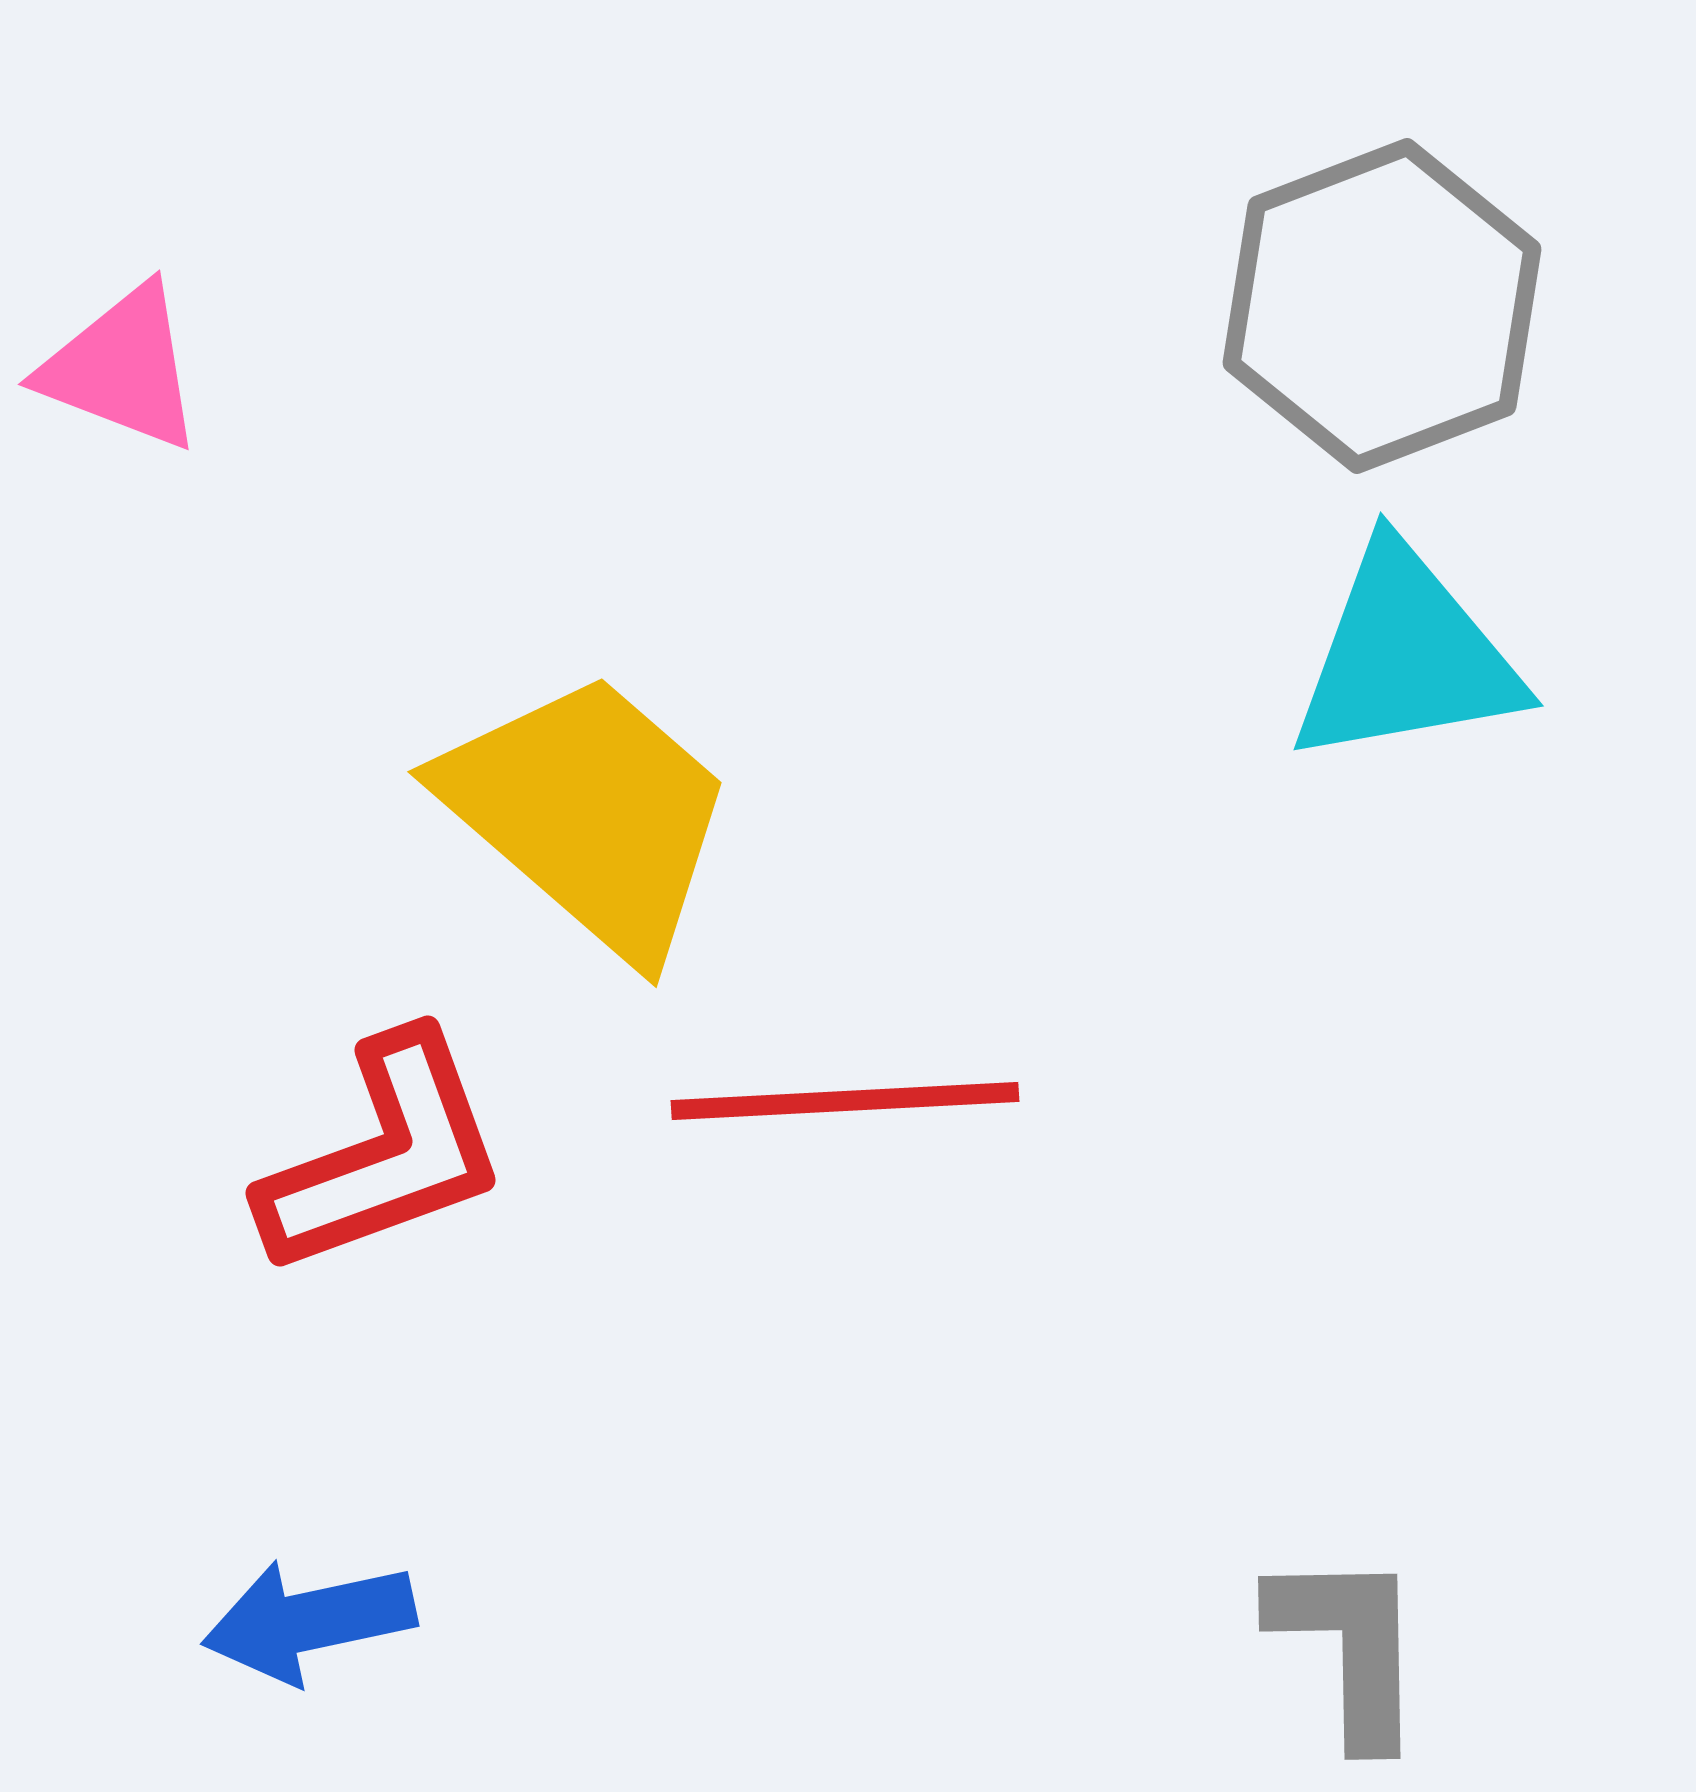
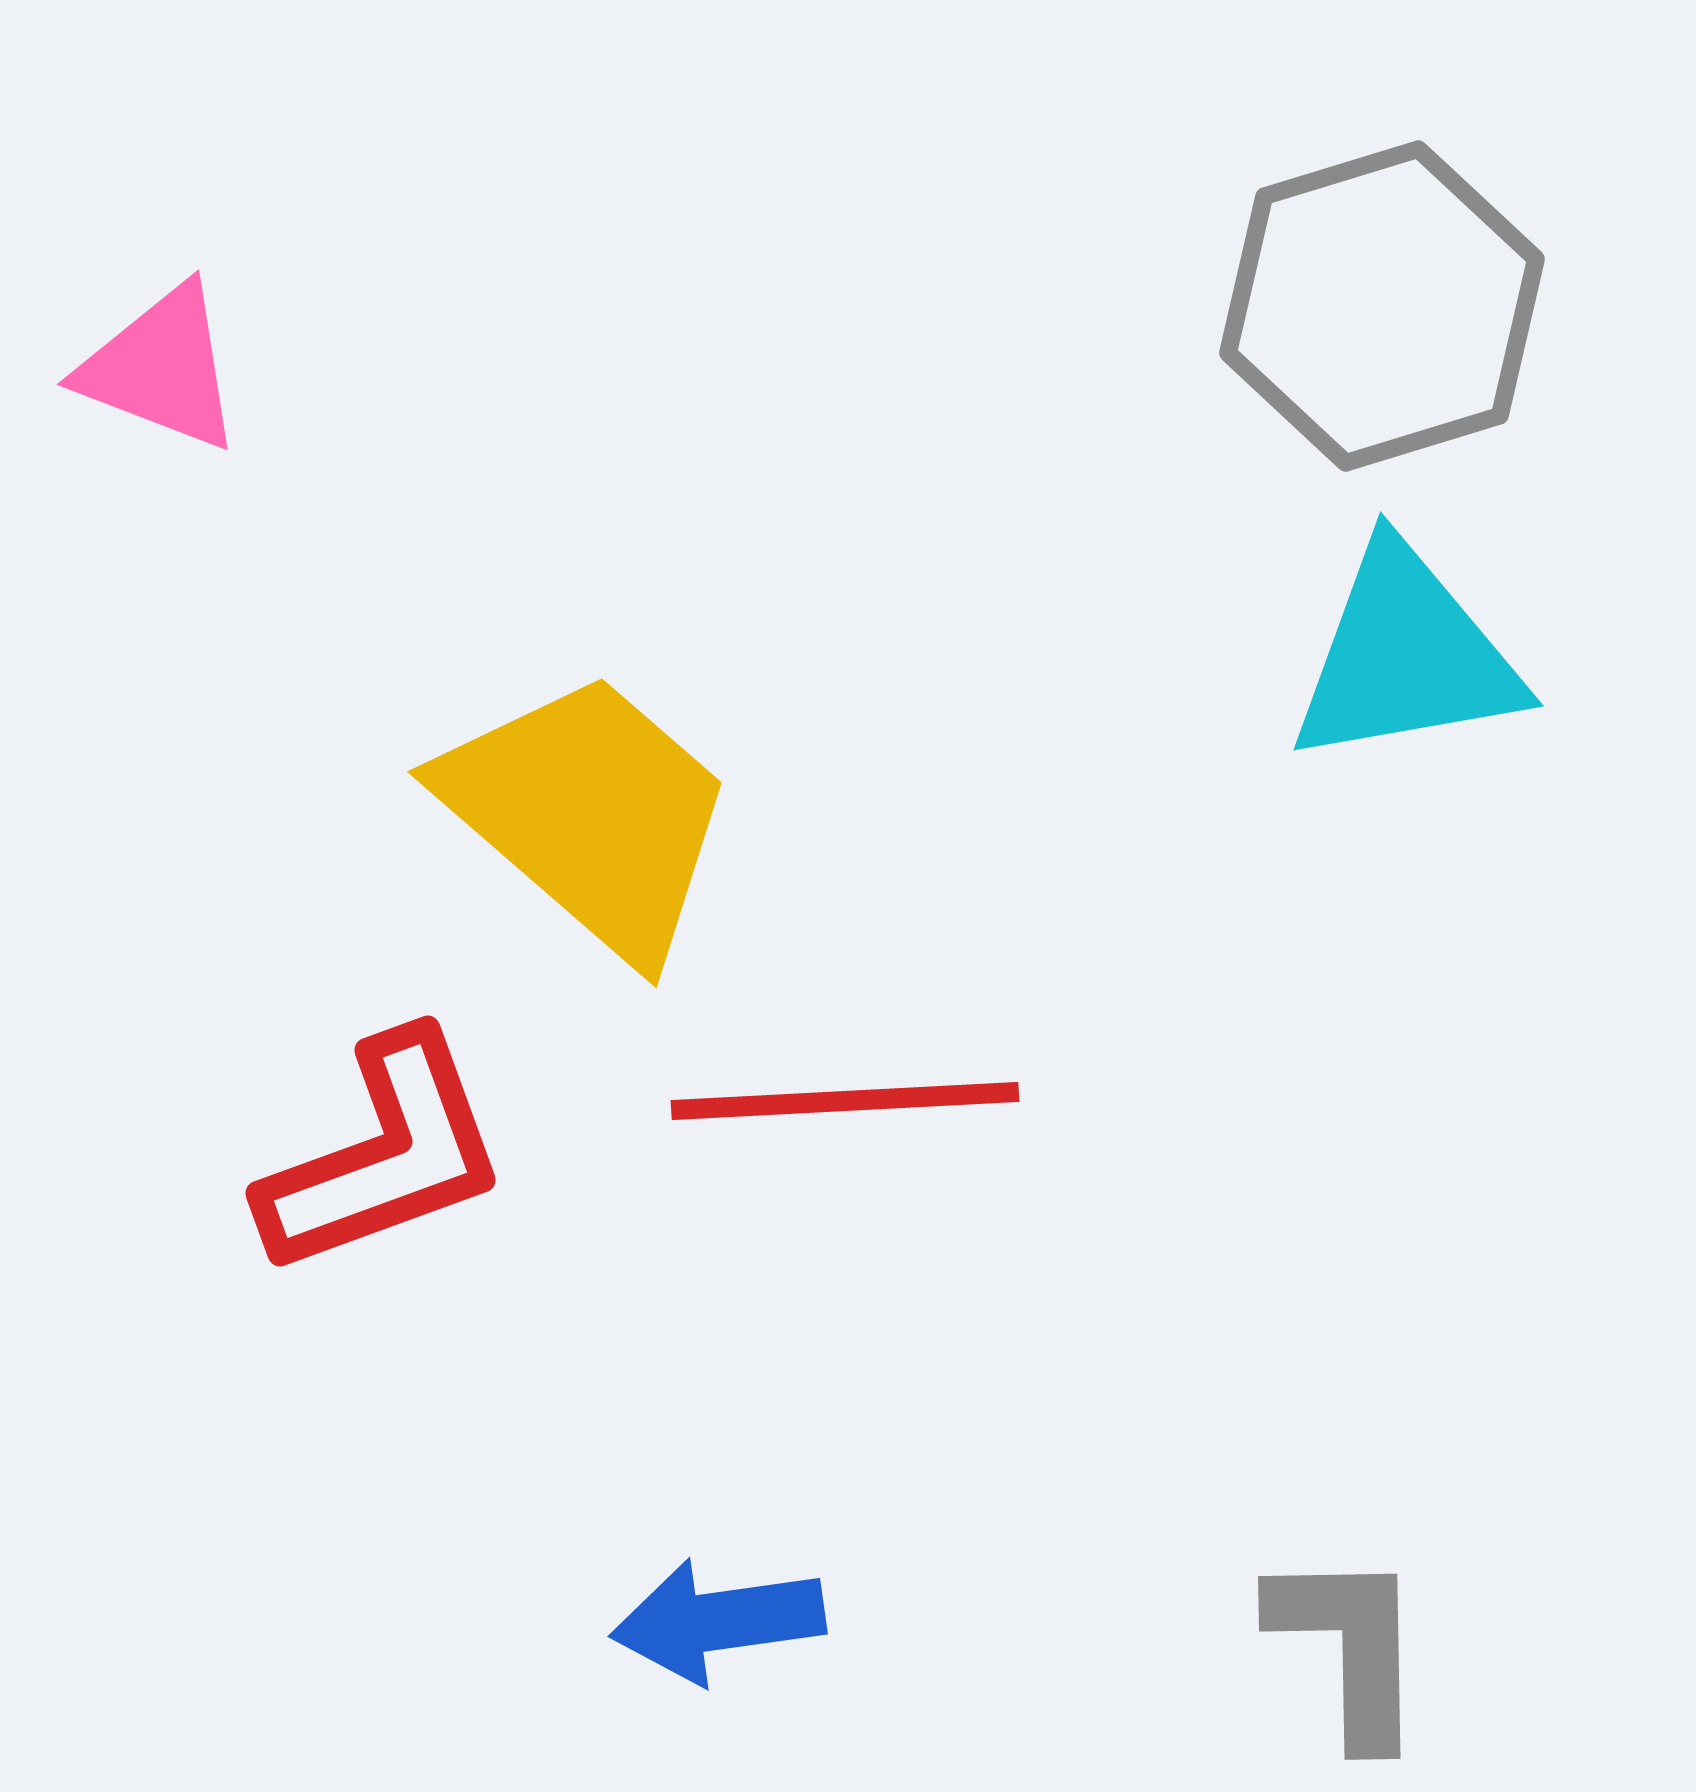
gray hexagon: rotated 4 degrees clockwise
pink triangle: moved 39 px right
blue arrow: moved 409 px right; rotated 4 degrees clockwise
